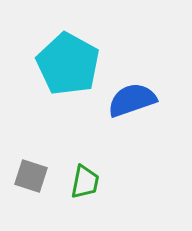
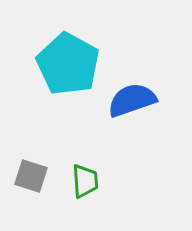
green trapezoid: moved 1 px up; rotated 15 degrees counterclockwise
